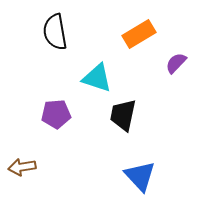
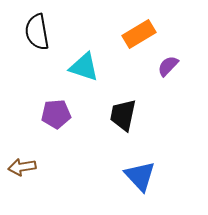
black semicircle: moved 18 px left
purple semicircle: moved 8 px left, 3 px down
cyan triangle: moved 13 px left, 11 px up
